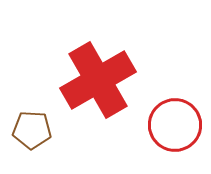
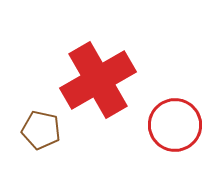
brown pentagon: moved 9 px right; rotated 9 degrees clockwise
